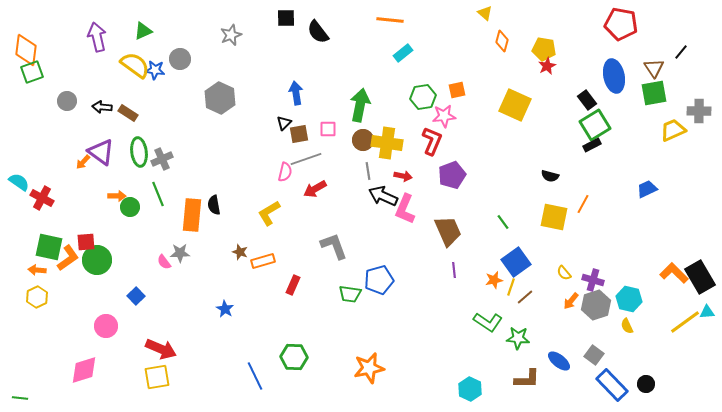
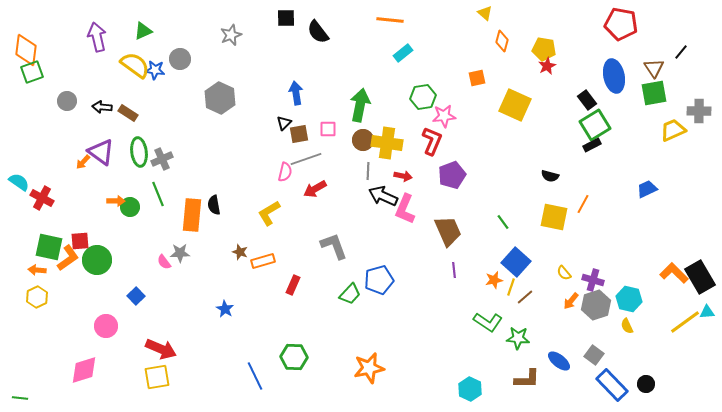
orange square at (457, 90): moved 20 px right, 12 px up
gray line at (368, 171): rotated 12 degrees clockwise
orange arrow at (117, 196): moved 1 px left, 5 px down
red square at (86, 242): moved 6 px left, 1 px up
blue square at (516, 262): rotated 12 degrees counterclockwise
green trapezoid at (350, 294): rotated 55 degrees counterclockwise
